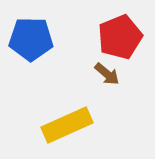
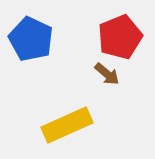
blue pentagon: rotated 24 degrees clockwise
